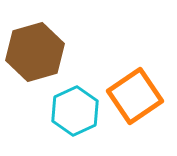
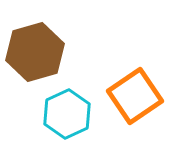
cyan hexagon: moved 8 px left, 3 px down
